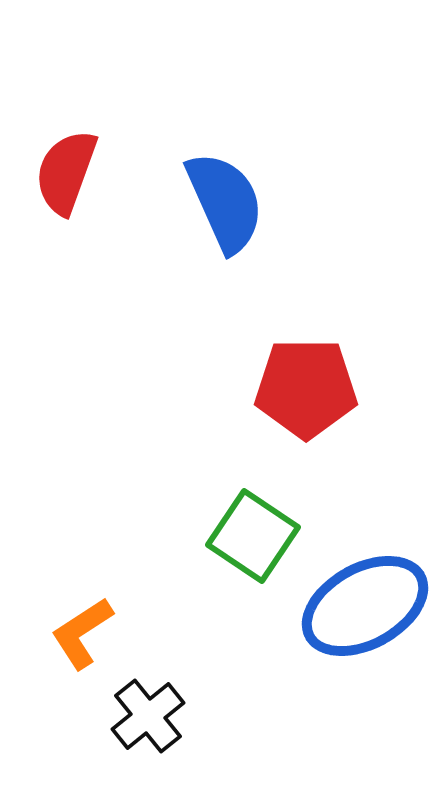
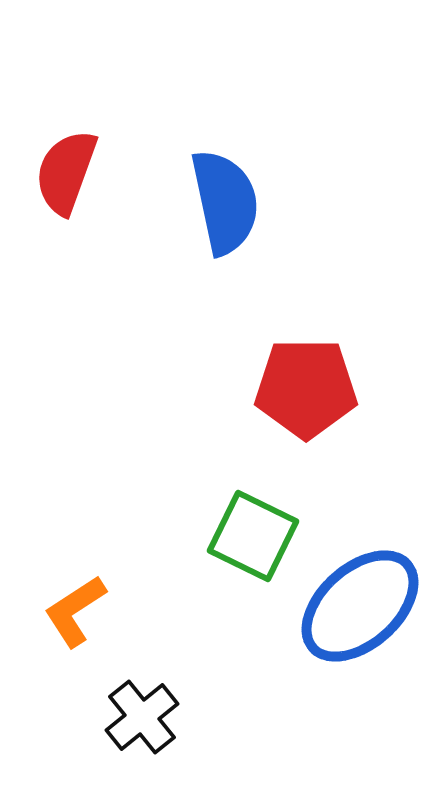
blue semicircle: rotated 12 degrees clockwise
green square: rotated 8 degrees counterclockwise
blue ellipse: moved 5 px left; rotated 13 degrees counterclockwise
orange L-shape: moved 7 px left, 22 px up
black cross: moved 6 px left, 1 px down
